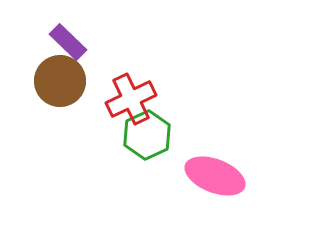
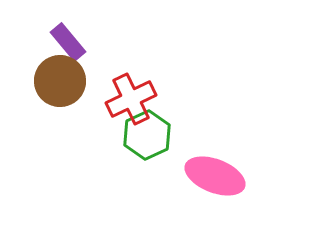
purple rectangle: rotated 6 degrees clockwise
